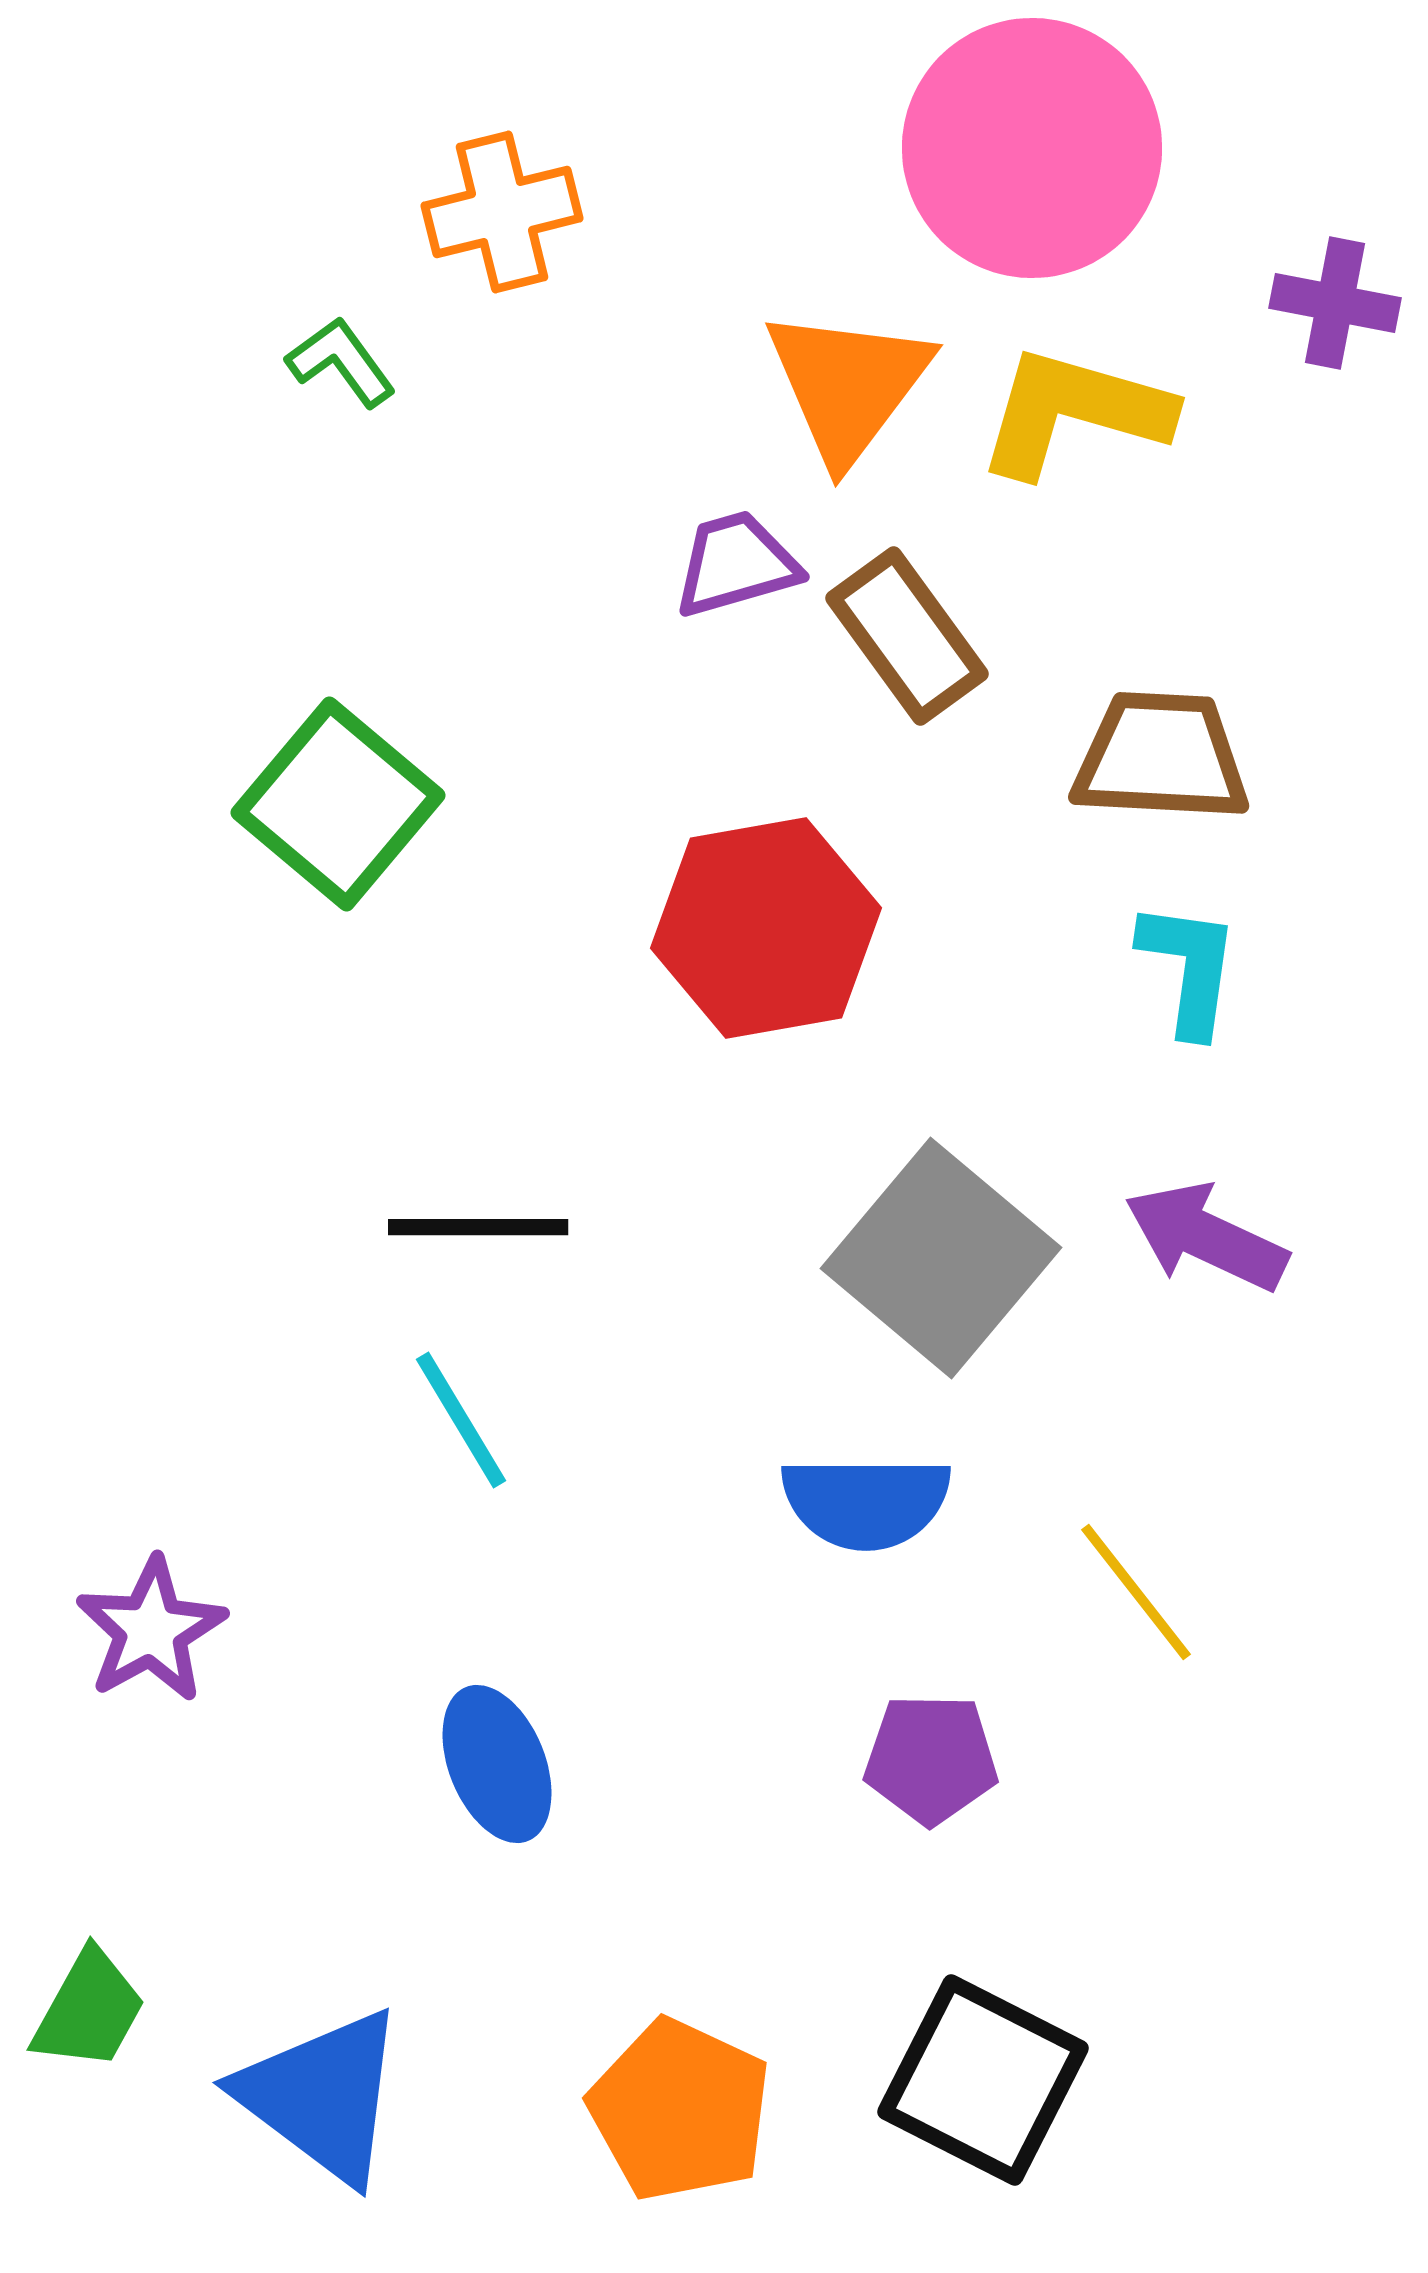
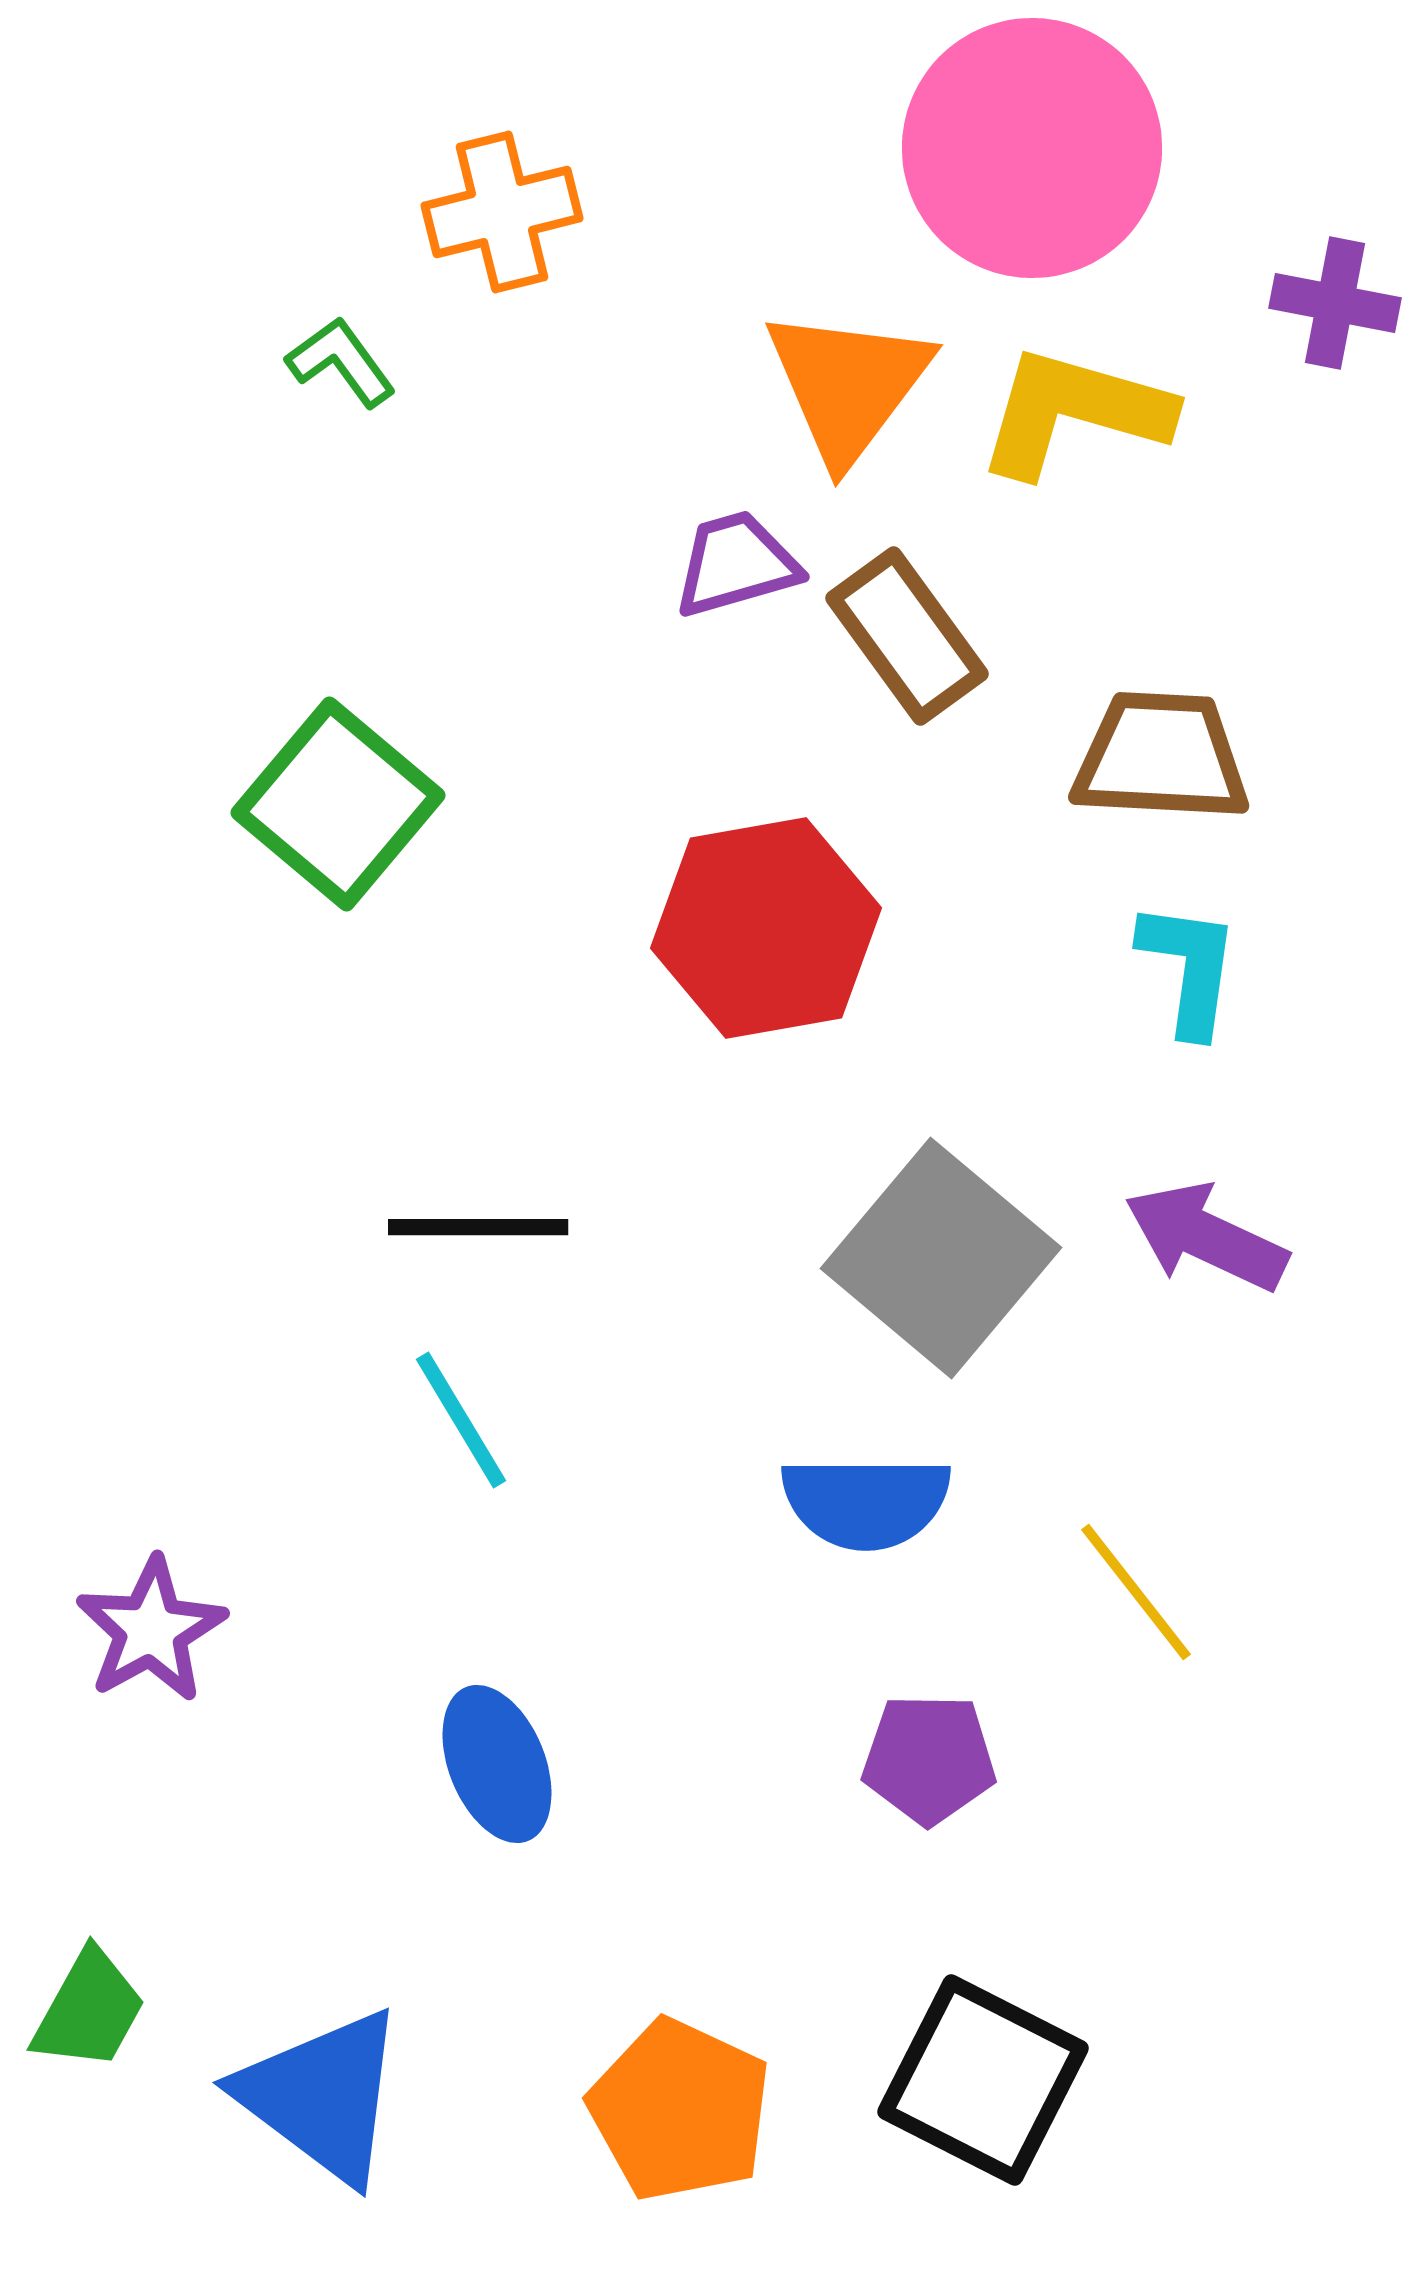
purple pentagon: moved 2 px left
